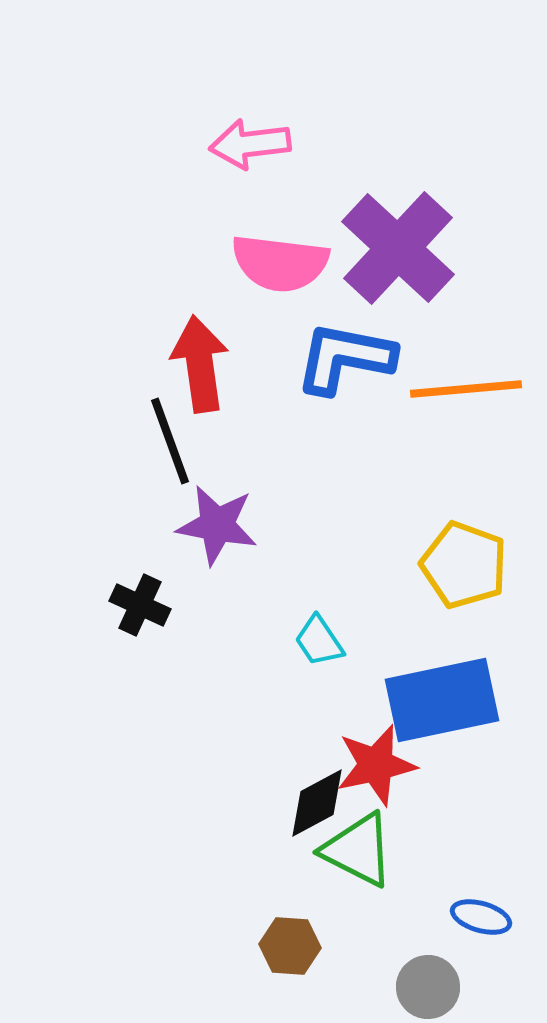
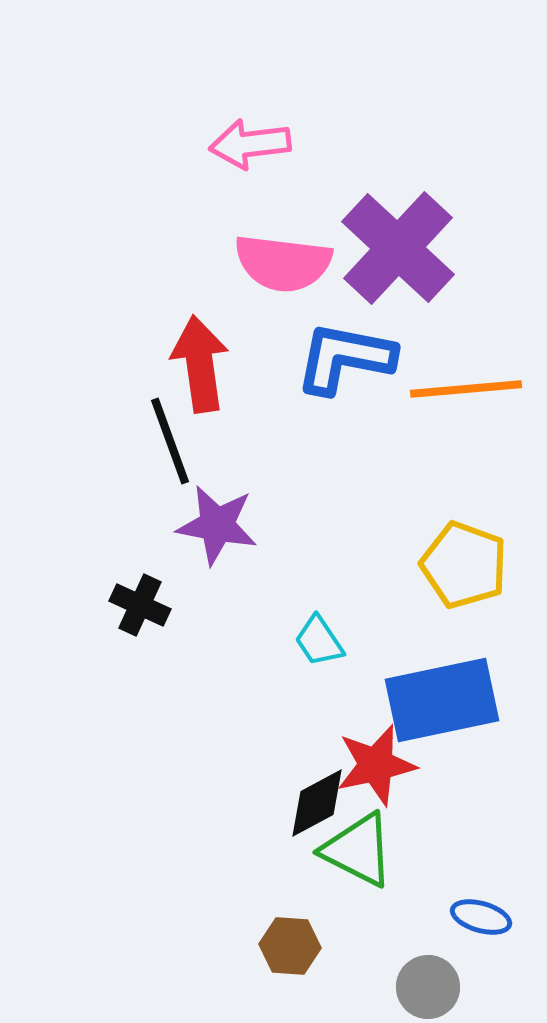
pink semicircle: moved 3 px right
